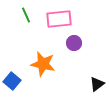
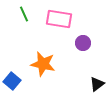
green line: moved 2 px left, 1 px up
pink rectangle: rotated 15 degrees clockwise
purple circle: moved 9 px right
